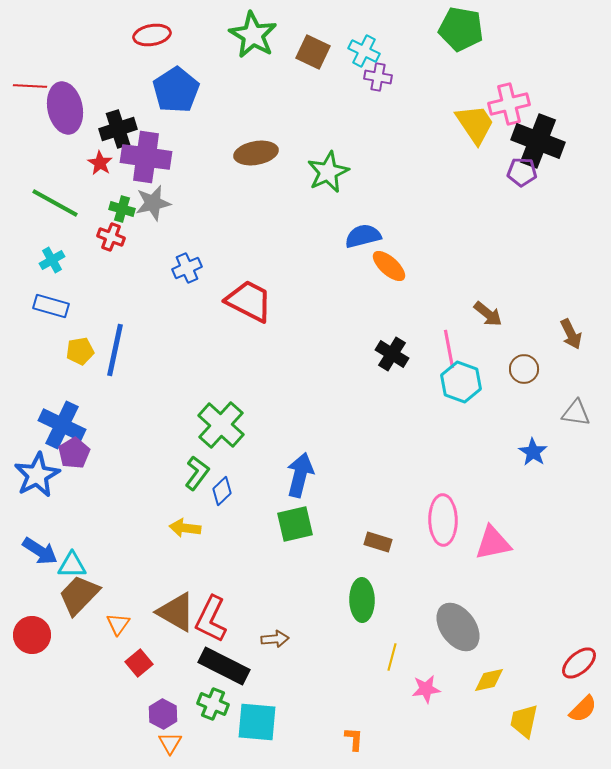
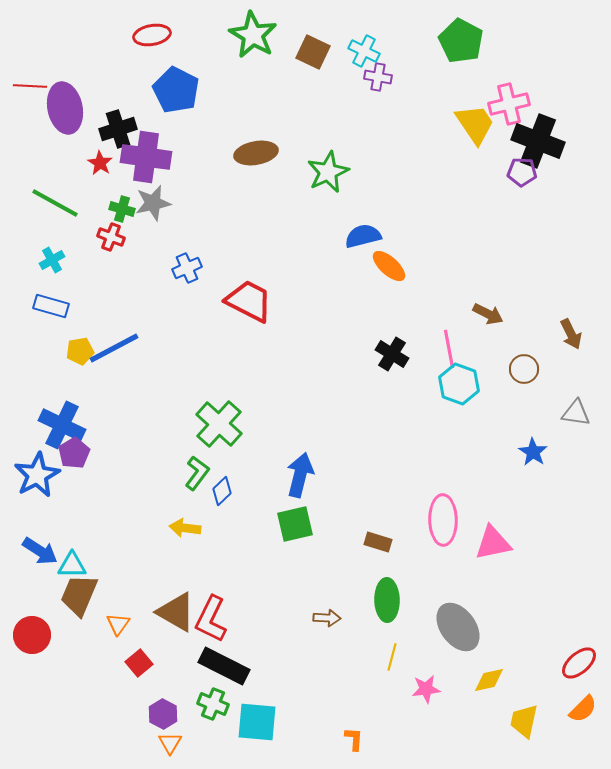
green pentagon at (461, 29): moved 12 px down; rotated 18 degrees clockwise
blue pentagon at (176, 90): rotated 12 degrees counterclockwise
brown arrow at (488, 314): rotated 12 degrees counterclockwise
blue line at (115, 350): moved 1 px left, 2 px up; rotated 50 degrees clockwise
cyan hexagon at (461, 382): moved 2 px left, 2 px down
green cross at (221, 425): moved 2 px left, 1 px up
brown trapezoid at (79, 595): rotated 21 degrees counterclockwise
green ellipse at (362, 600): moved 25 px right
brown arrow at (275, 639): moved 52 px right, 21 px up; rotated 8 degrees clockwise
